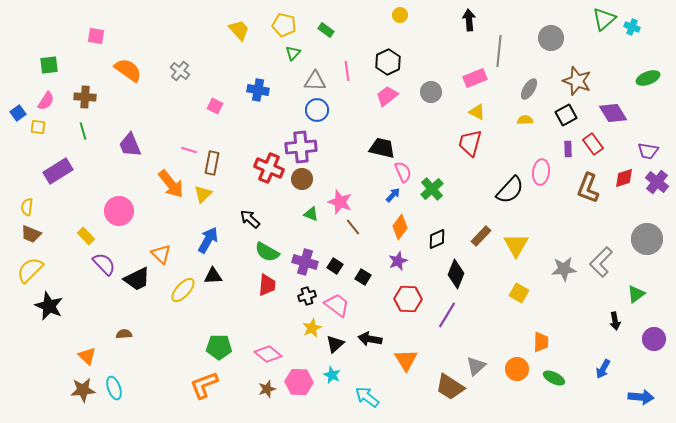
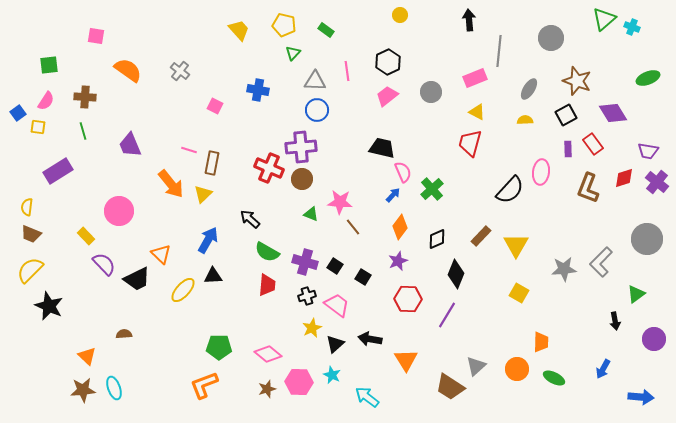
pink star at (340, 202): rotated 15 degrees counterclockwise
